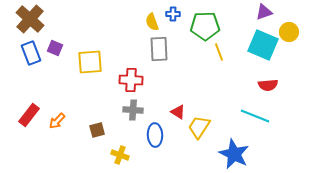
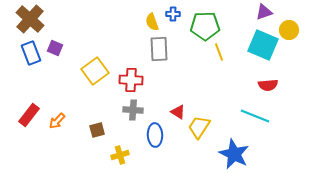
yellow circle: moved 2 px up
yellow square: moved 5 px right, 9 px down; rotated 32 degrees counterclockwise
yellow cross: rotated 36 degrees counterclockwise
